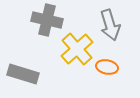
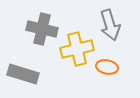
gray cross: moved 5 px left, 9 px down
yellow cross: rotated 28 degrees clockwise
